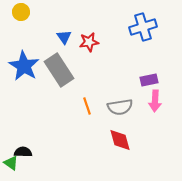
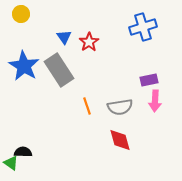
yellow circle: moved 2 px down
red star: rotated 24 degrees counterclockwise
